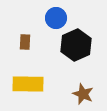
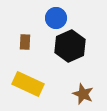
black hexagon: moved 6 px left, 1 px down
yellow rectangle: rotated 24 degrees clockwise
